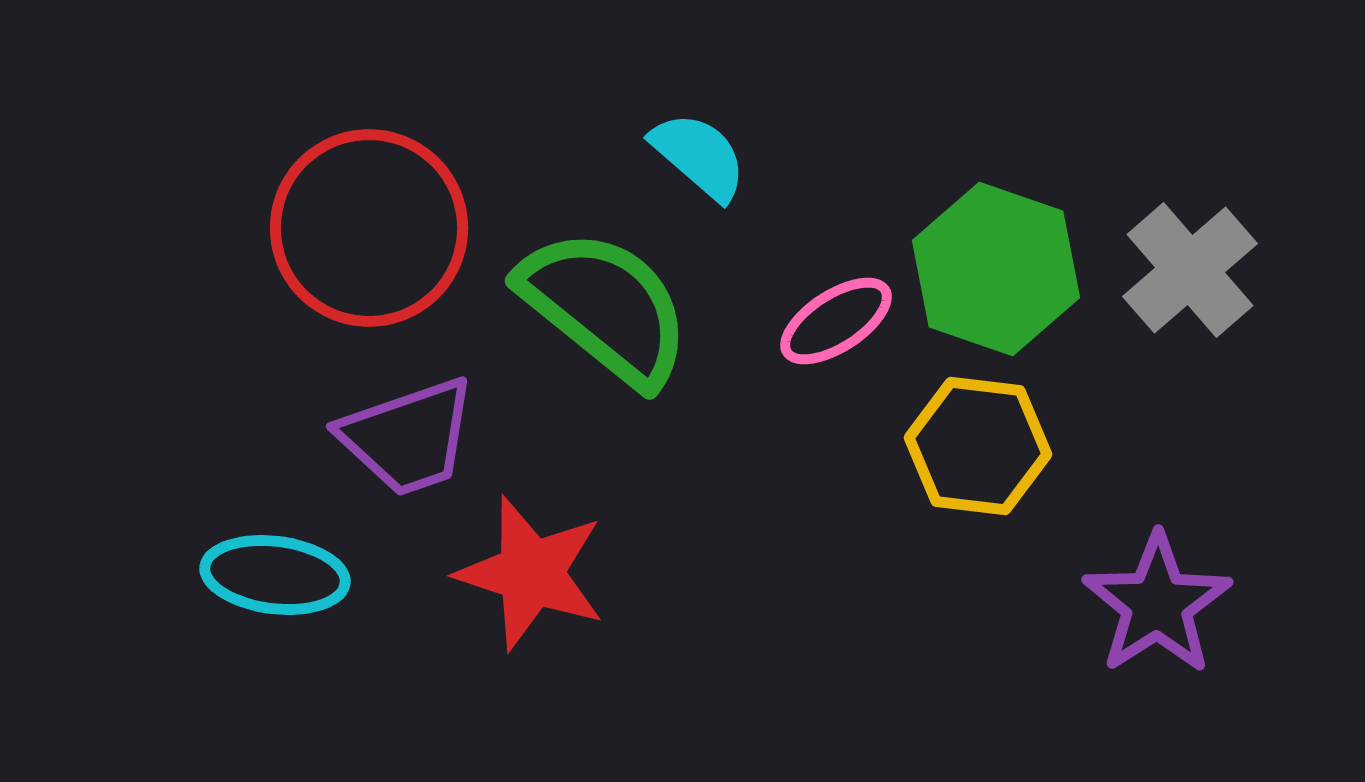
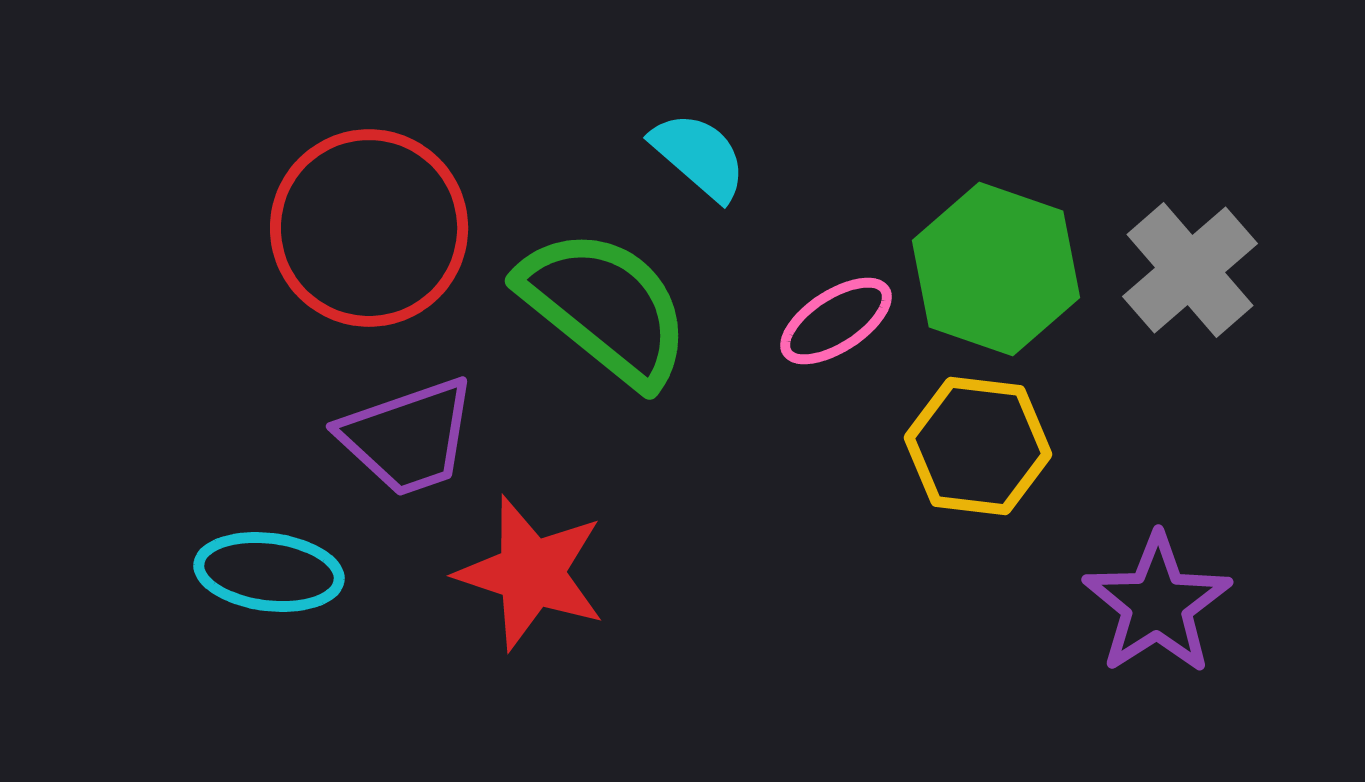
cyan ellipse: moved 6 px left, 3 px up
